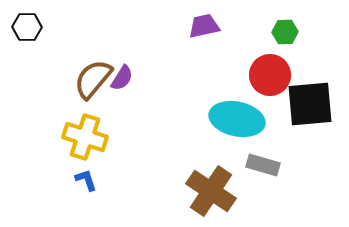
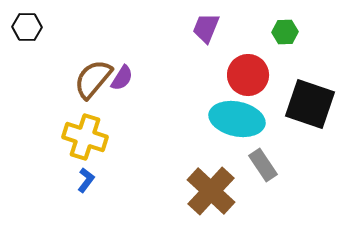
purple trapezoid: moved 2 px right, 2 px down; rotated 56 degrees counterclockwise
red circle: moved 22 px left
black square: rotated 24 degrees clockwise
gray rectangle: rotated 40 degrees clockwise
blue L-shape: rotated 55 degrees clockwise
brown cross: rotated 9 degrees clockwise
